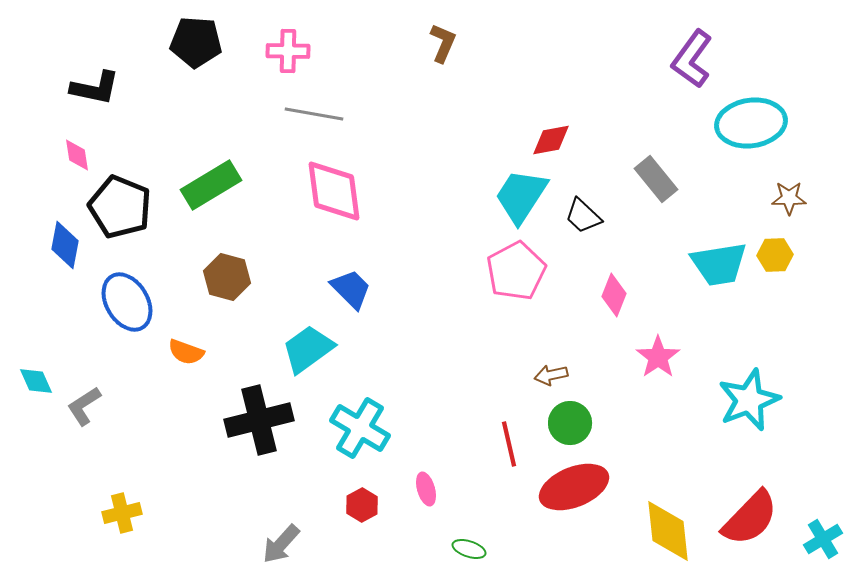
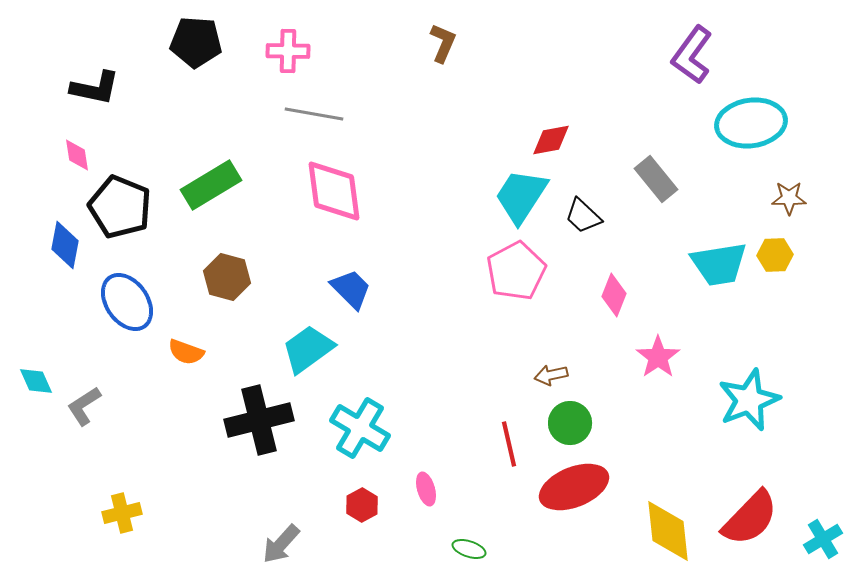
purple L-shape at (692, 59): moved 4 px up
blue ellipse at (127, 302): rotated 4 degrees counterclockwise
